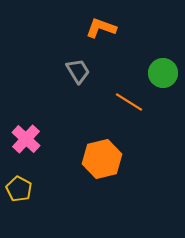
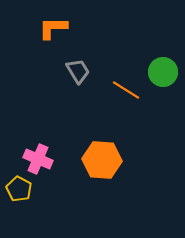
orange L-shape: moved 48 px left; rotated 20 degrees counterclockwise
green circle: moved 1 px up
orange line: moved 3 px left, 12 px up
pink cross: moved 12 px right, 20 px down; rotated 20 degrees counterclockwise
orange hexagon: moved 1 px down; rotated 18 degrees clockwise
